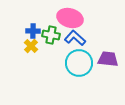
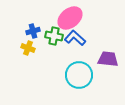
pink ellipse: rotated 55 degrees counterclockwise
blue cross: rotated 16 degrees counterclockwise
green cross: moved 3 px right, 1 px down
yellow cross: moved 3 px left, 2 px down; rotated 24 degrees counterclockwise
cyan circle: moved 12 px down
